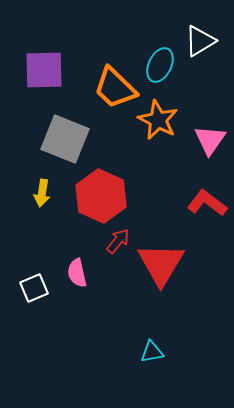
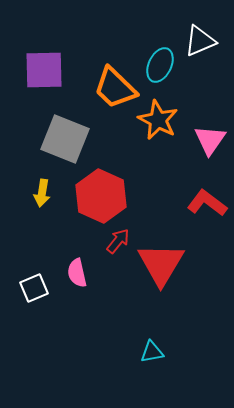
white triangle: rotated 8 degrees clockwise
